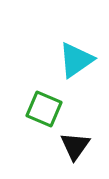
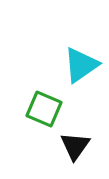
cyan triangle: moved 5 px right, 5 px down
